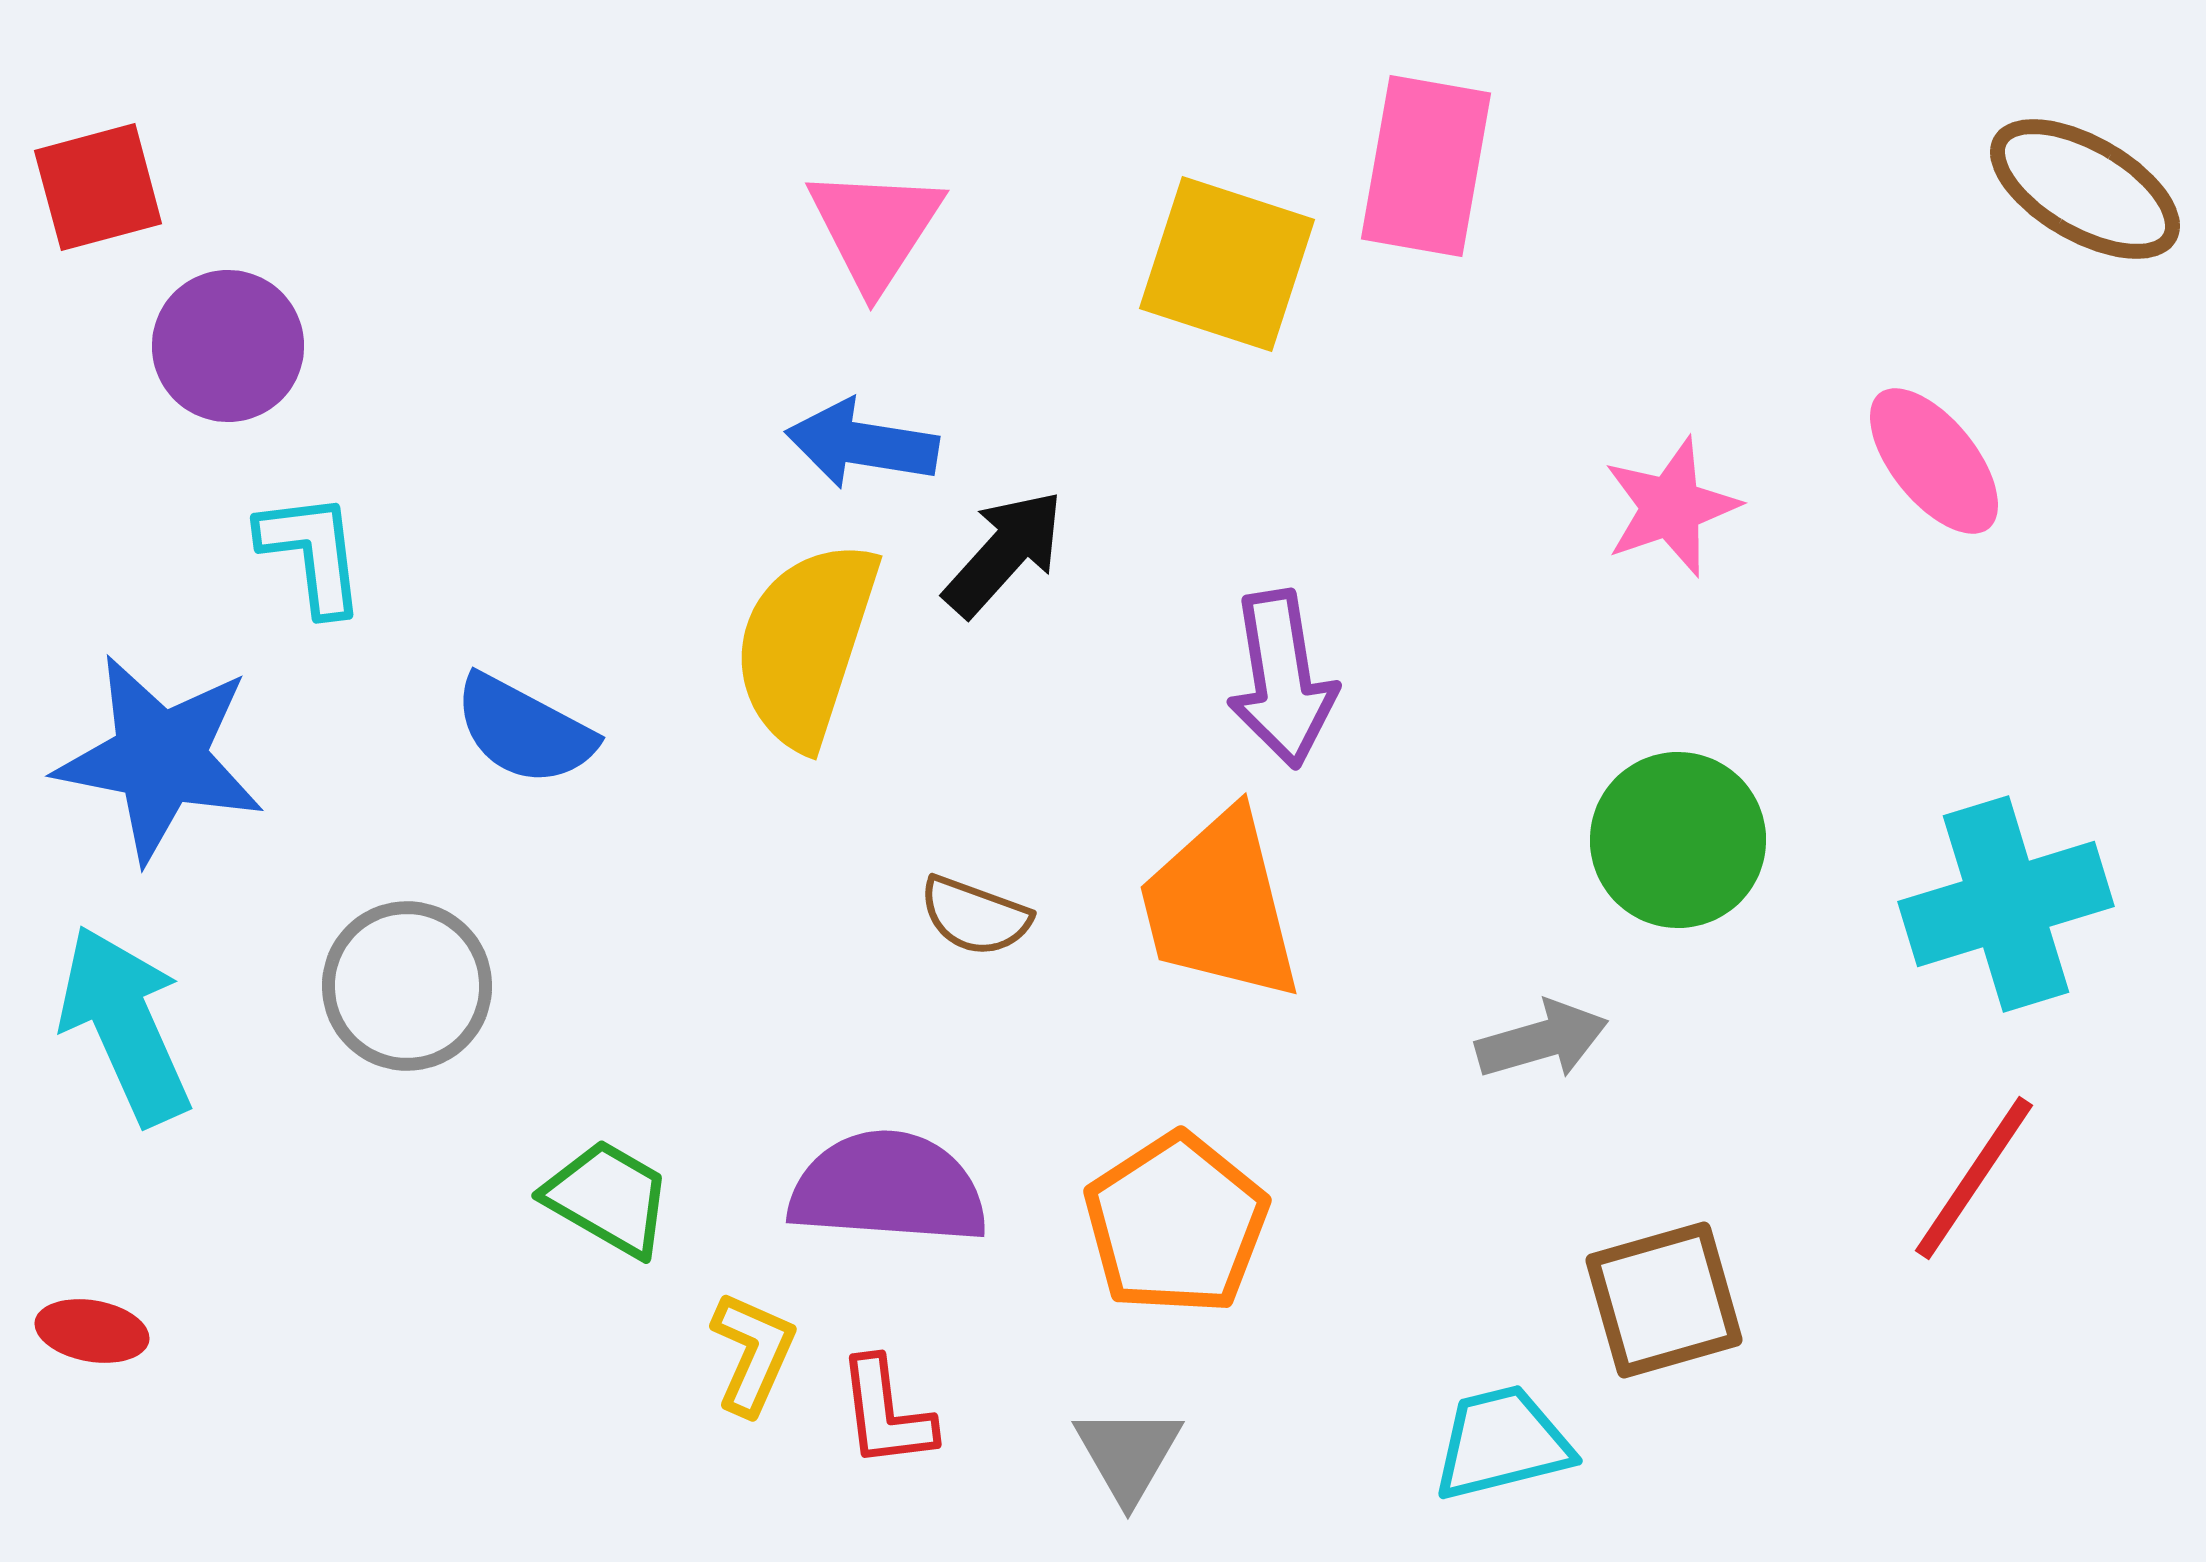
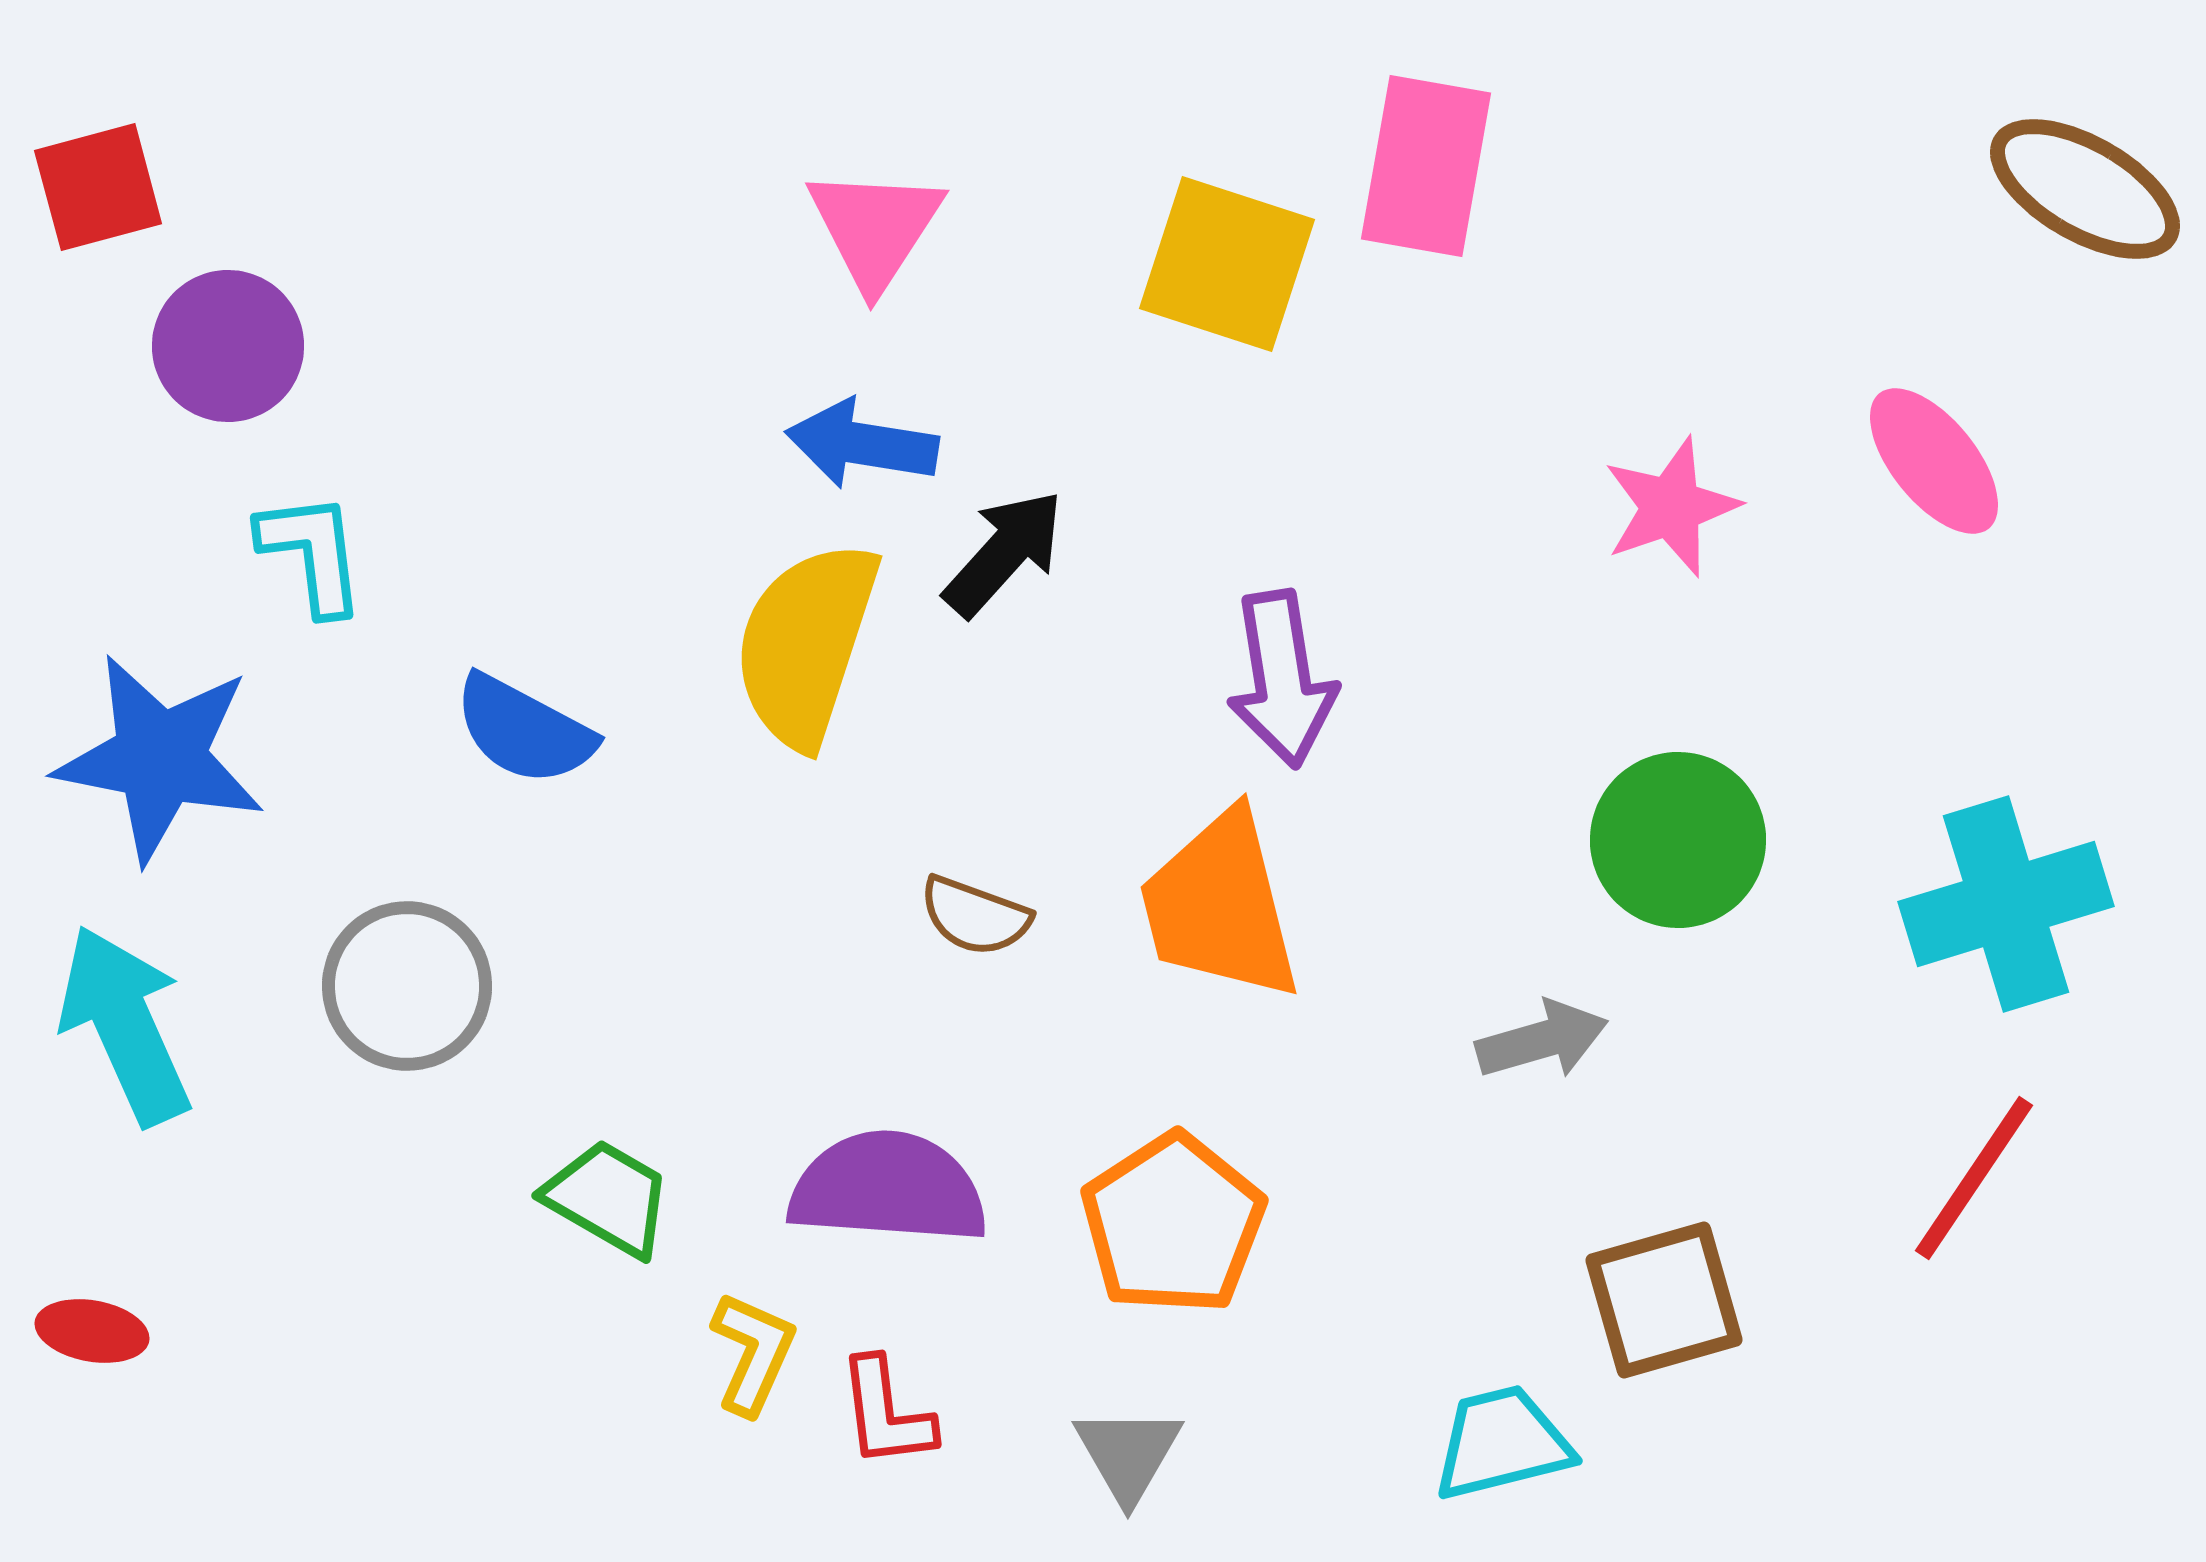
orange pentagon: moved 3 px left
